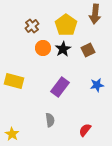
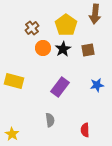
brown cross: moved 2 px down
brown square: rotated 16 degrees clockwise
red semicircle: rotated 40 degrees counterclockwise
